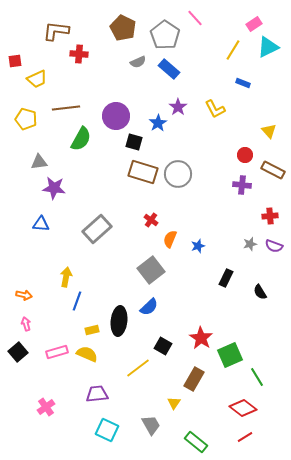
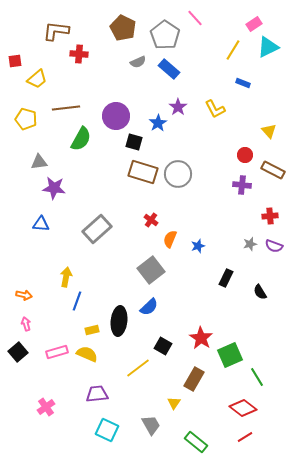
yellow trapezoid at (37, 79): rotated 15 degrees counterclockwise
